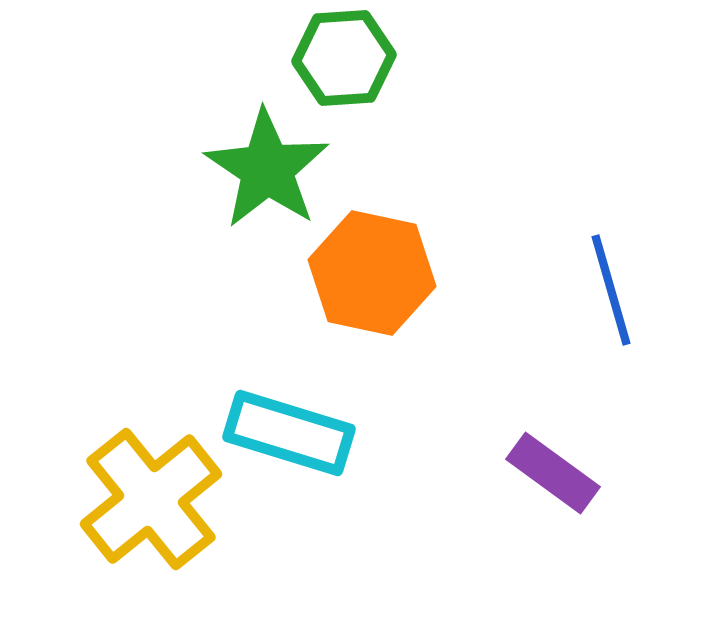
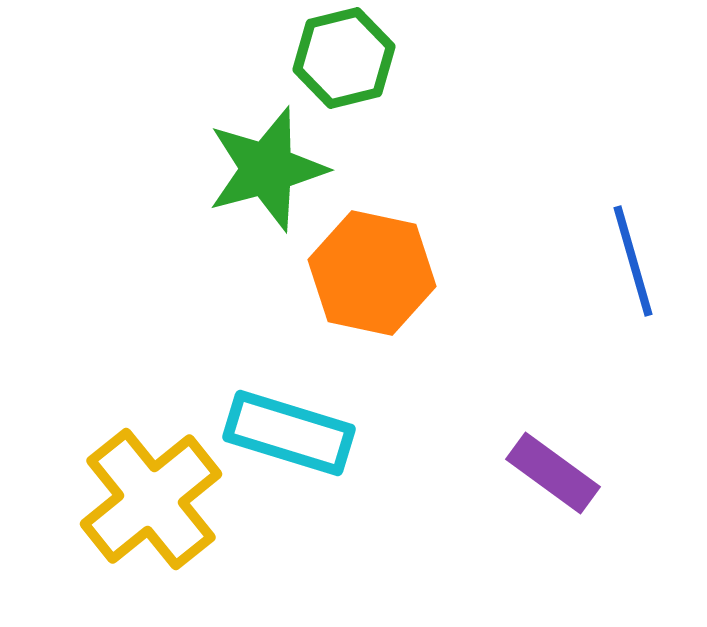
green hexagon: rotated 10 degrees counterclockwise
green star: rotated 23 degrees clockwise
blue line: moved 22 px right, 29 px up
